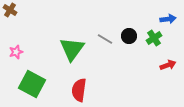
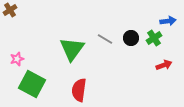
brown cross: rotated 24 degrees clockwise
blue arrow: moved 2 px down
black circle: moved 2 px right, 2 px down
pink star: moved 1 px right, 7 px down
red arrow: moved 4 px left
